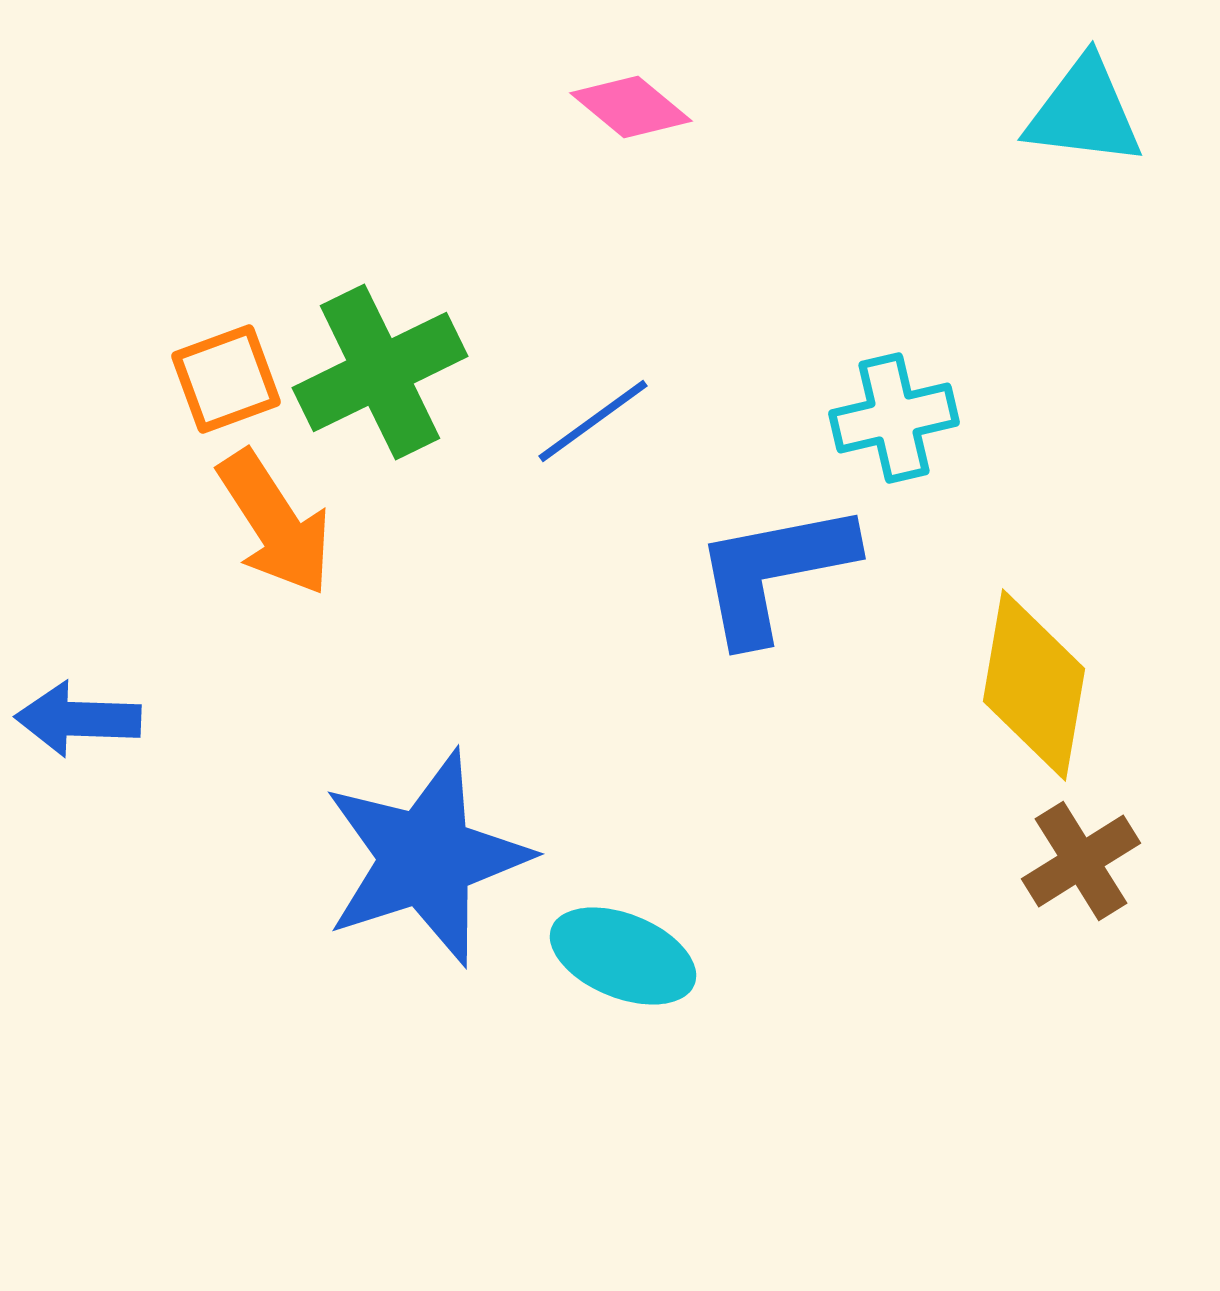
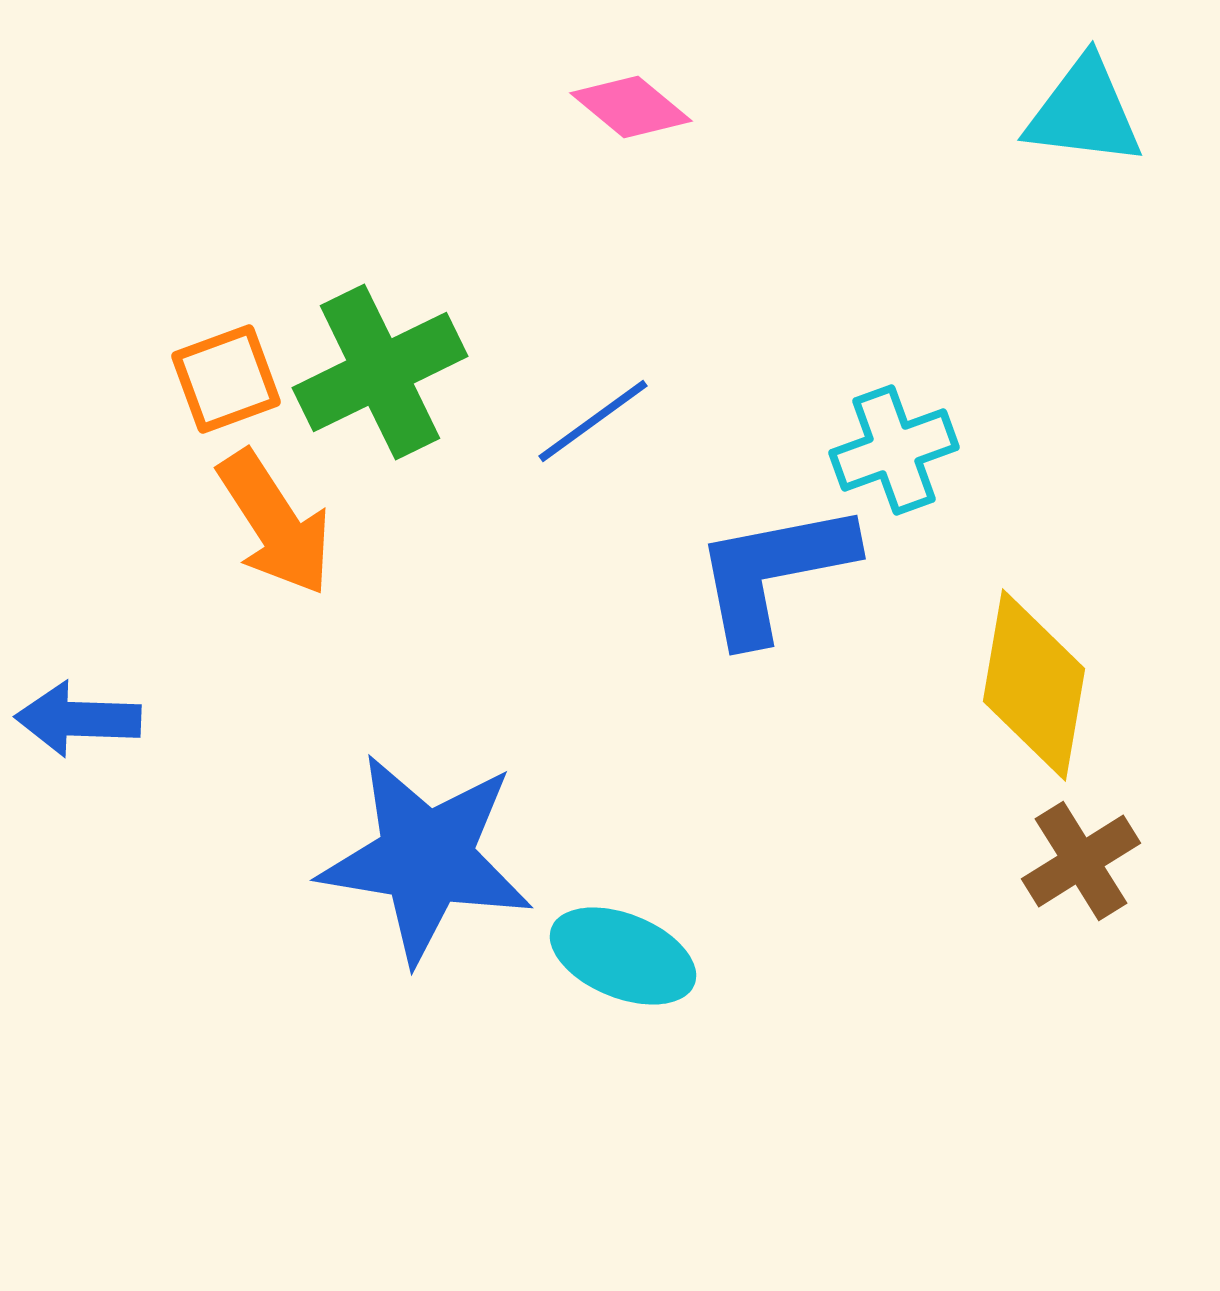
cyan cross: moved 32 px down; rotated 7 degrees counterclockwise
blue star: rotated 27 degrees clockwise
